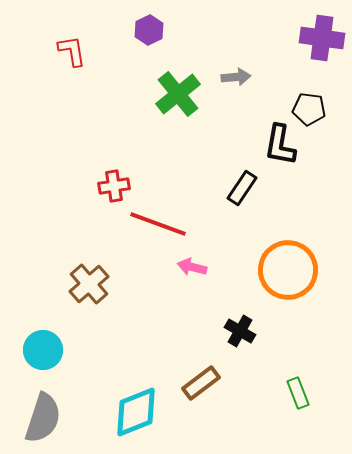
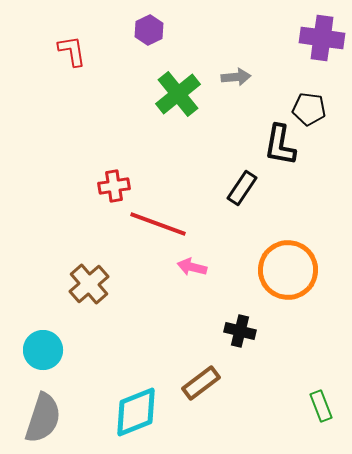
black cross: rotated 16 degrees counterclockwise
green rectangle: moved 23 px right, 13 px down
